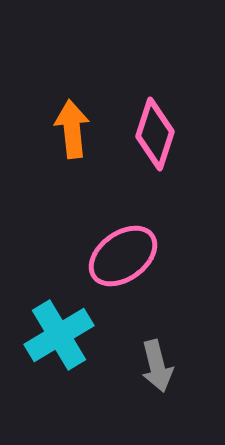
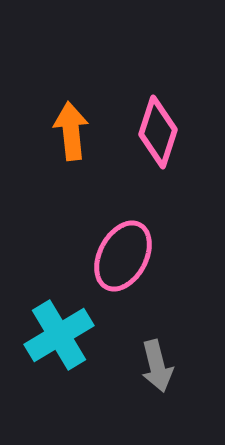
orange arrow: moved 1 px left, 2 px down
pink diamond: moved 3 px right, 2 px up
pink ellipse: rotated 26 degrees counterclockwise
